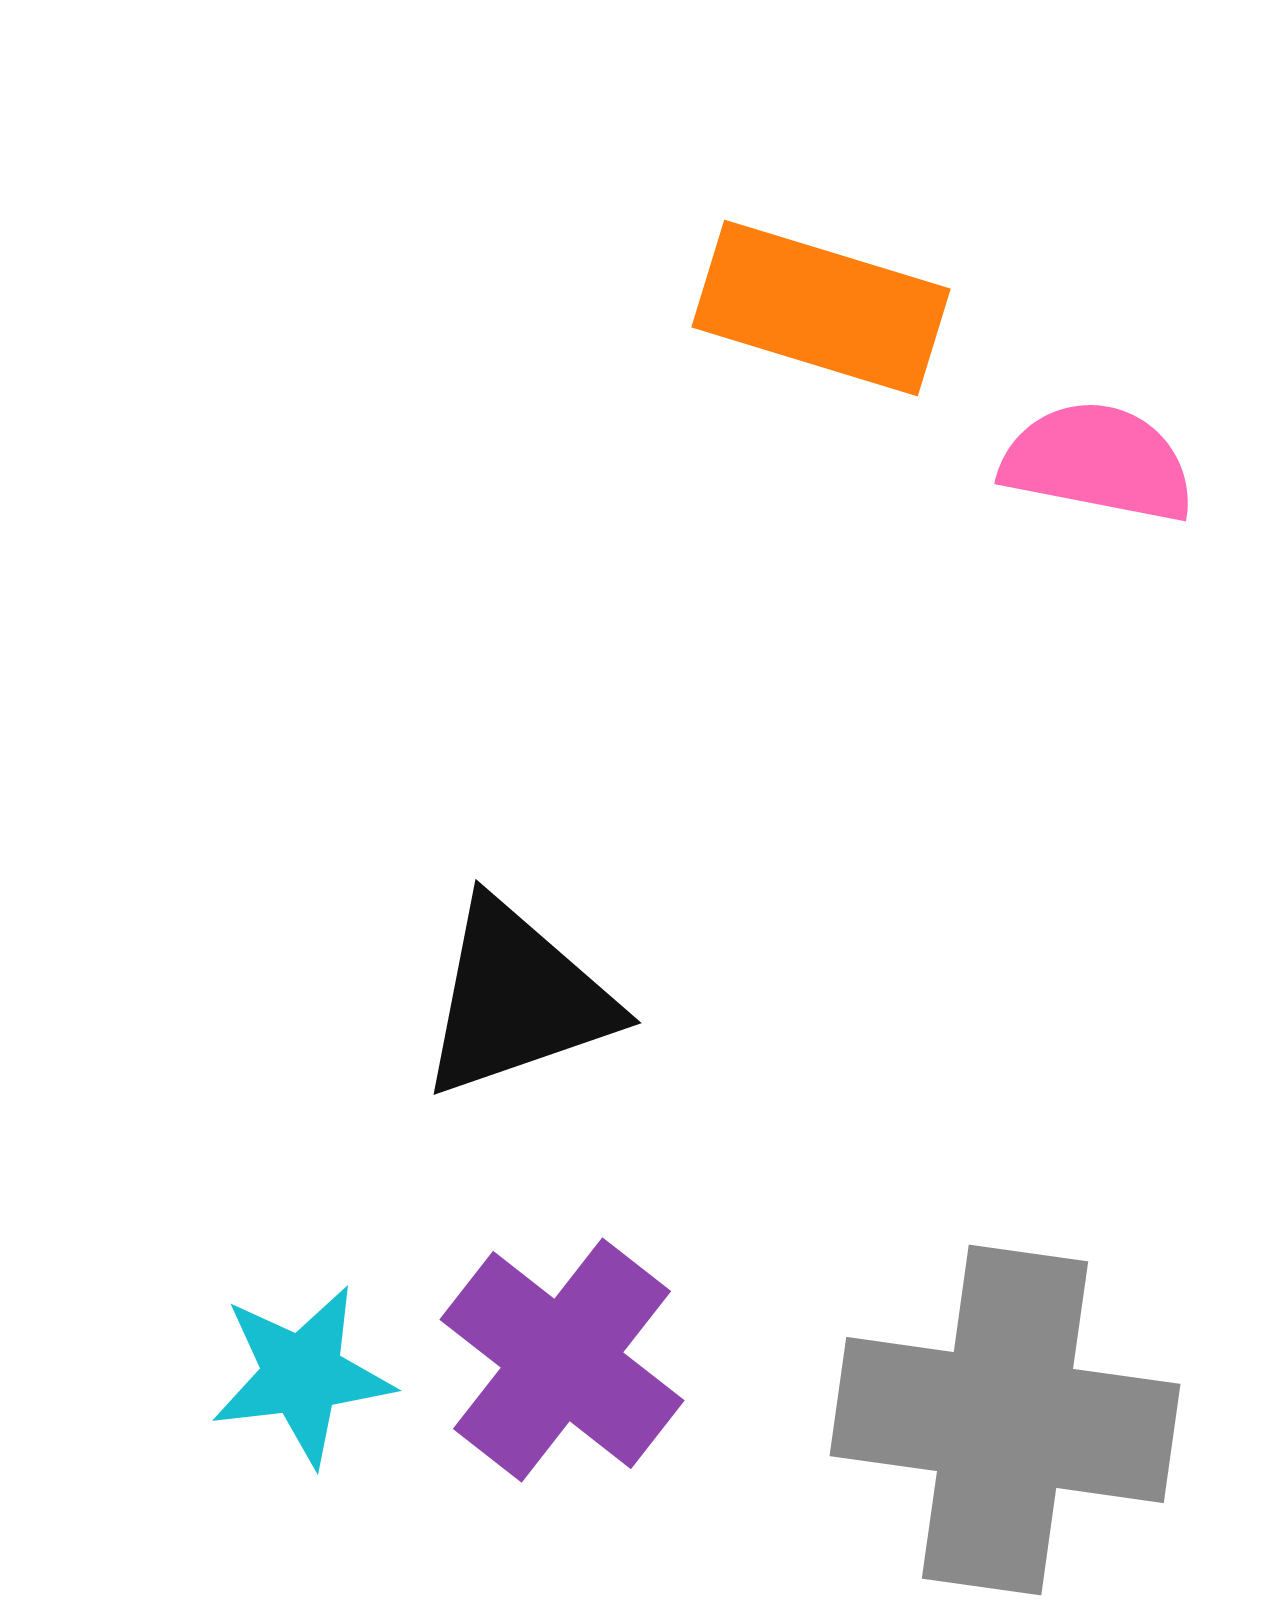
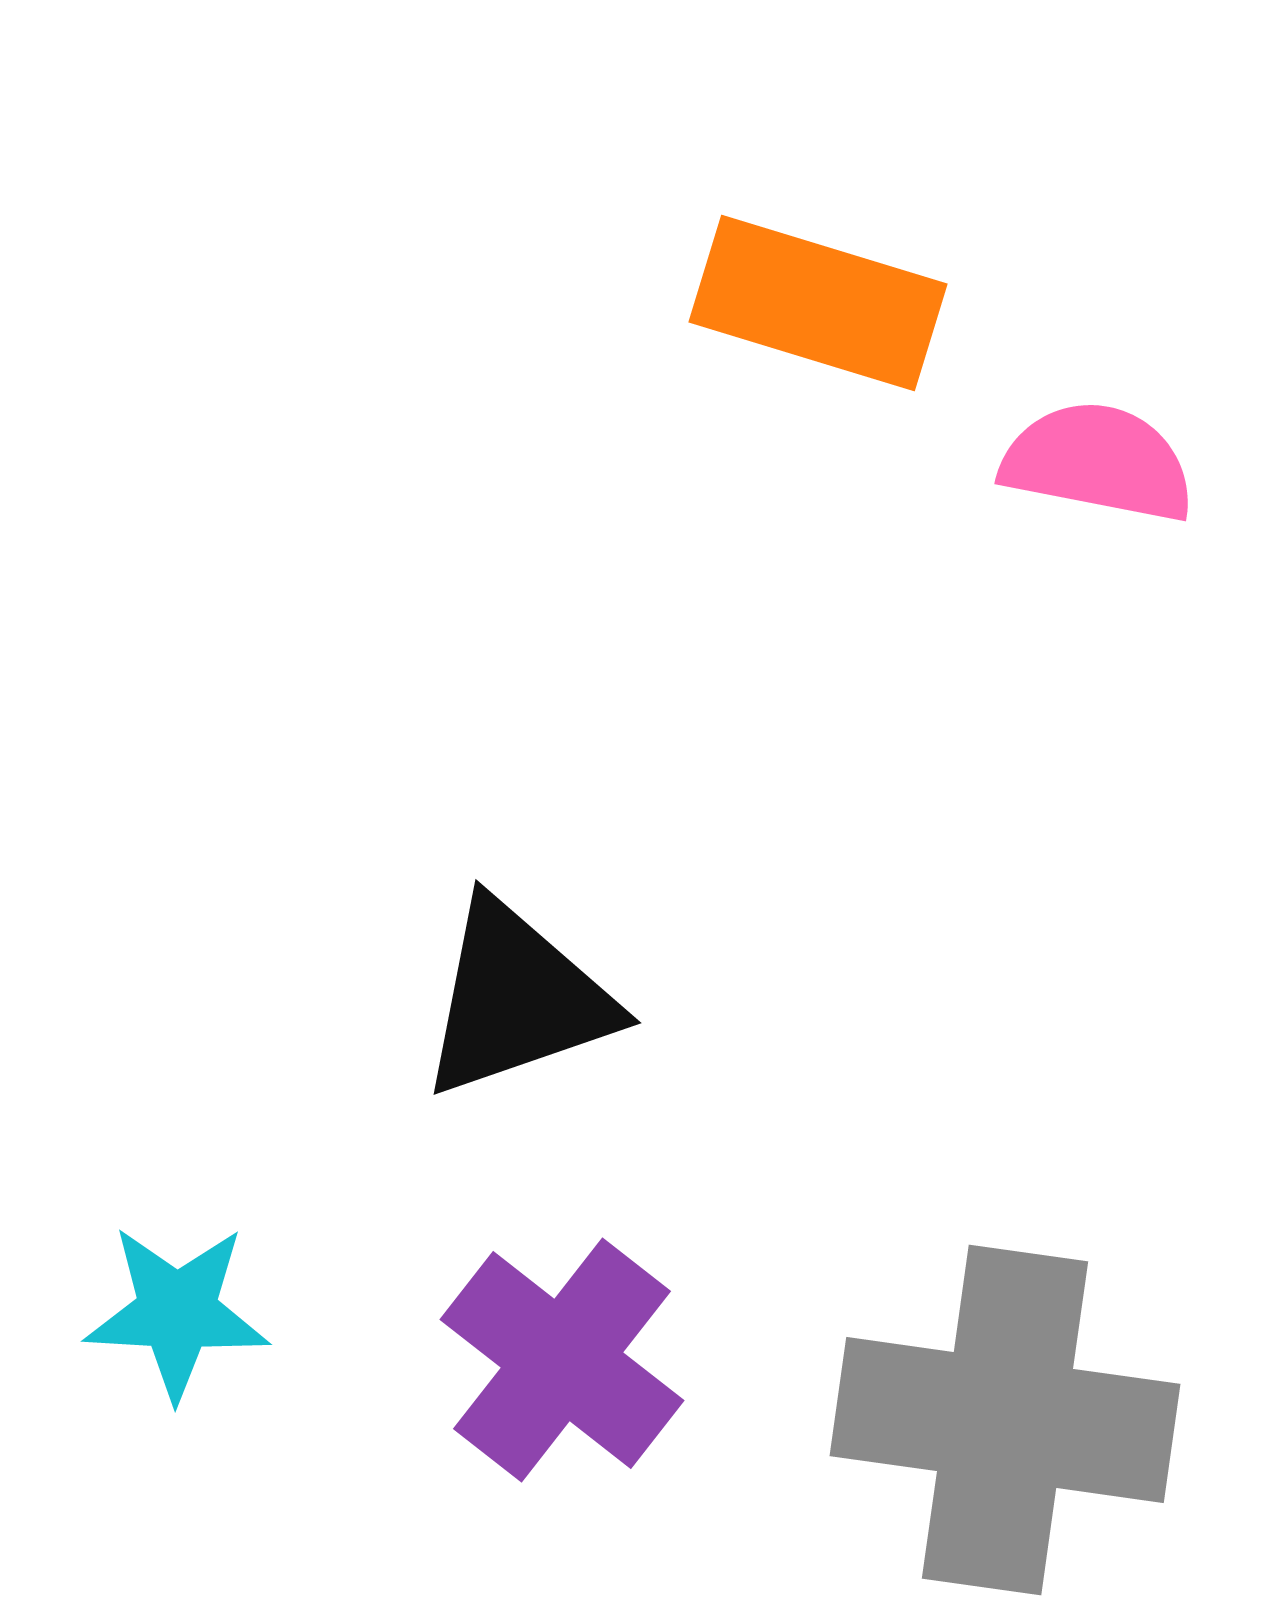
orange rectangle: moved 3 px left, 5 px up
cyan star: moved 125 px left, 63 px up; rotated 10 degrees clockwise
